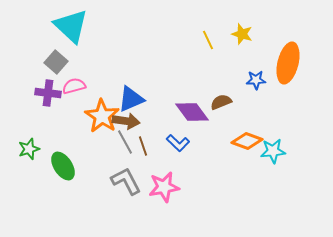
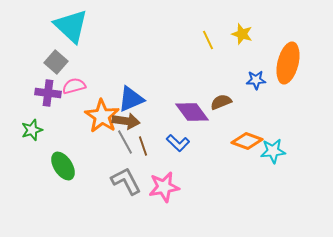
green star: moved 3 px right, 19 px up
